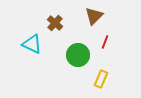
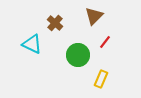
red line: rotated 16 degrees clockwise
